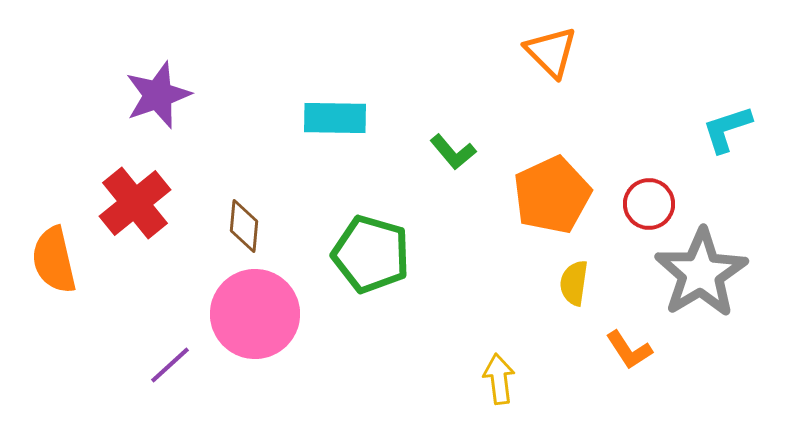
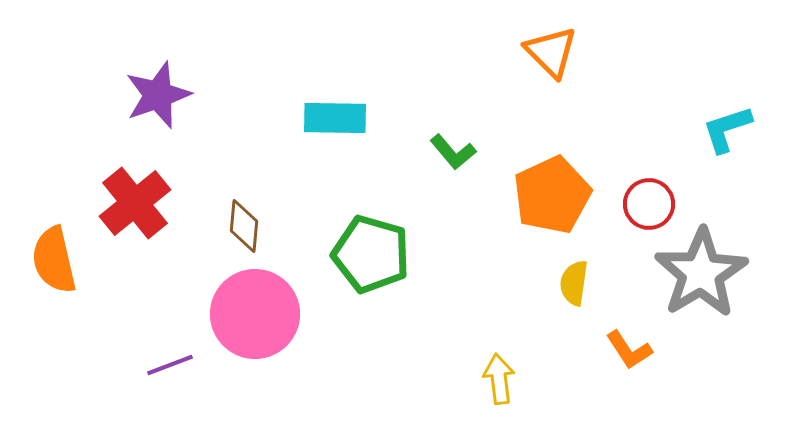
purple line: rotated 21 degrees clockwise
